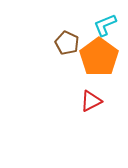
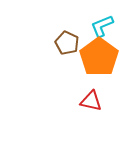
cyan L-shape: moved 3 px left, 1 px down
red triangle: rotated 40 degrees clockwise
